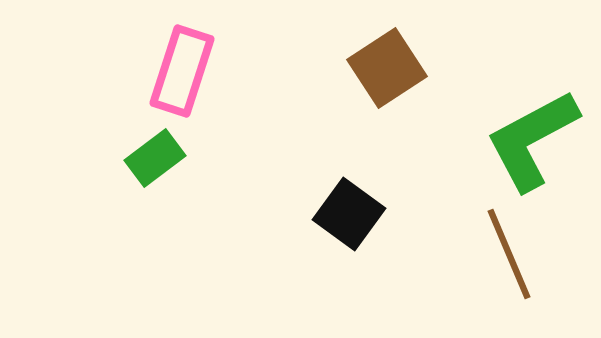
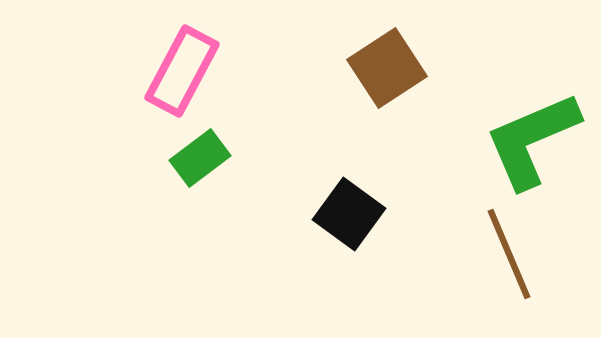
pink rectangle: rotated 10 degrees clockwise
green L-shape: rotated 5 degrees clockwise
green rectangle: moved 45 px right
